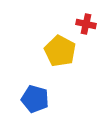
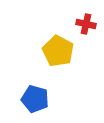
yellow pentagon: moved 2 px left
